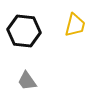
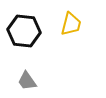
yellow trapezoid: moved 4 px left, 1 px up
